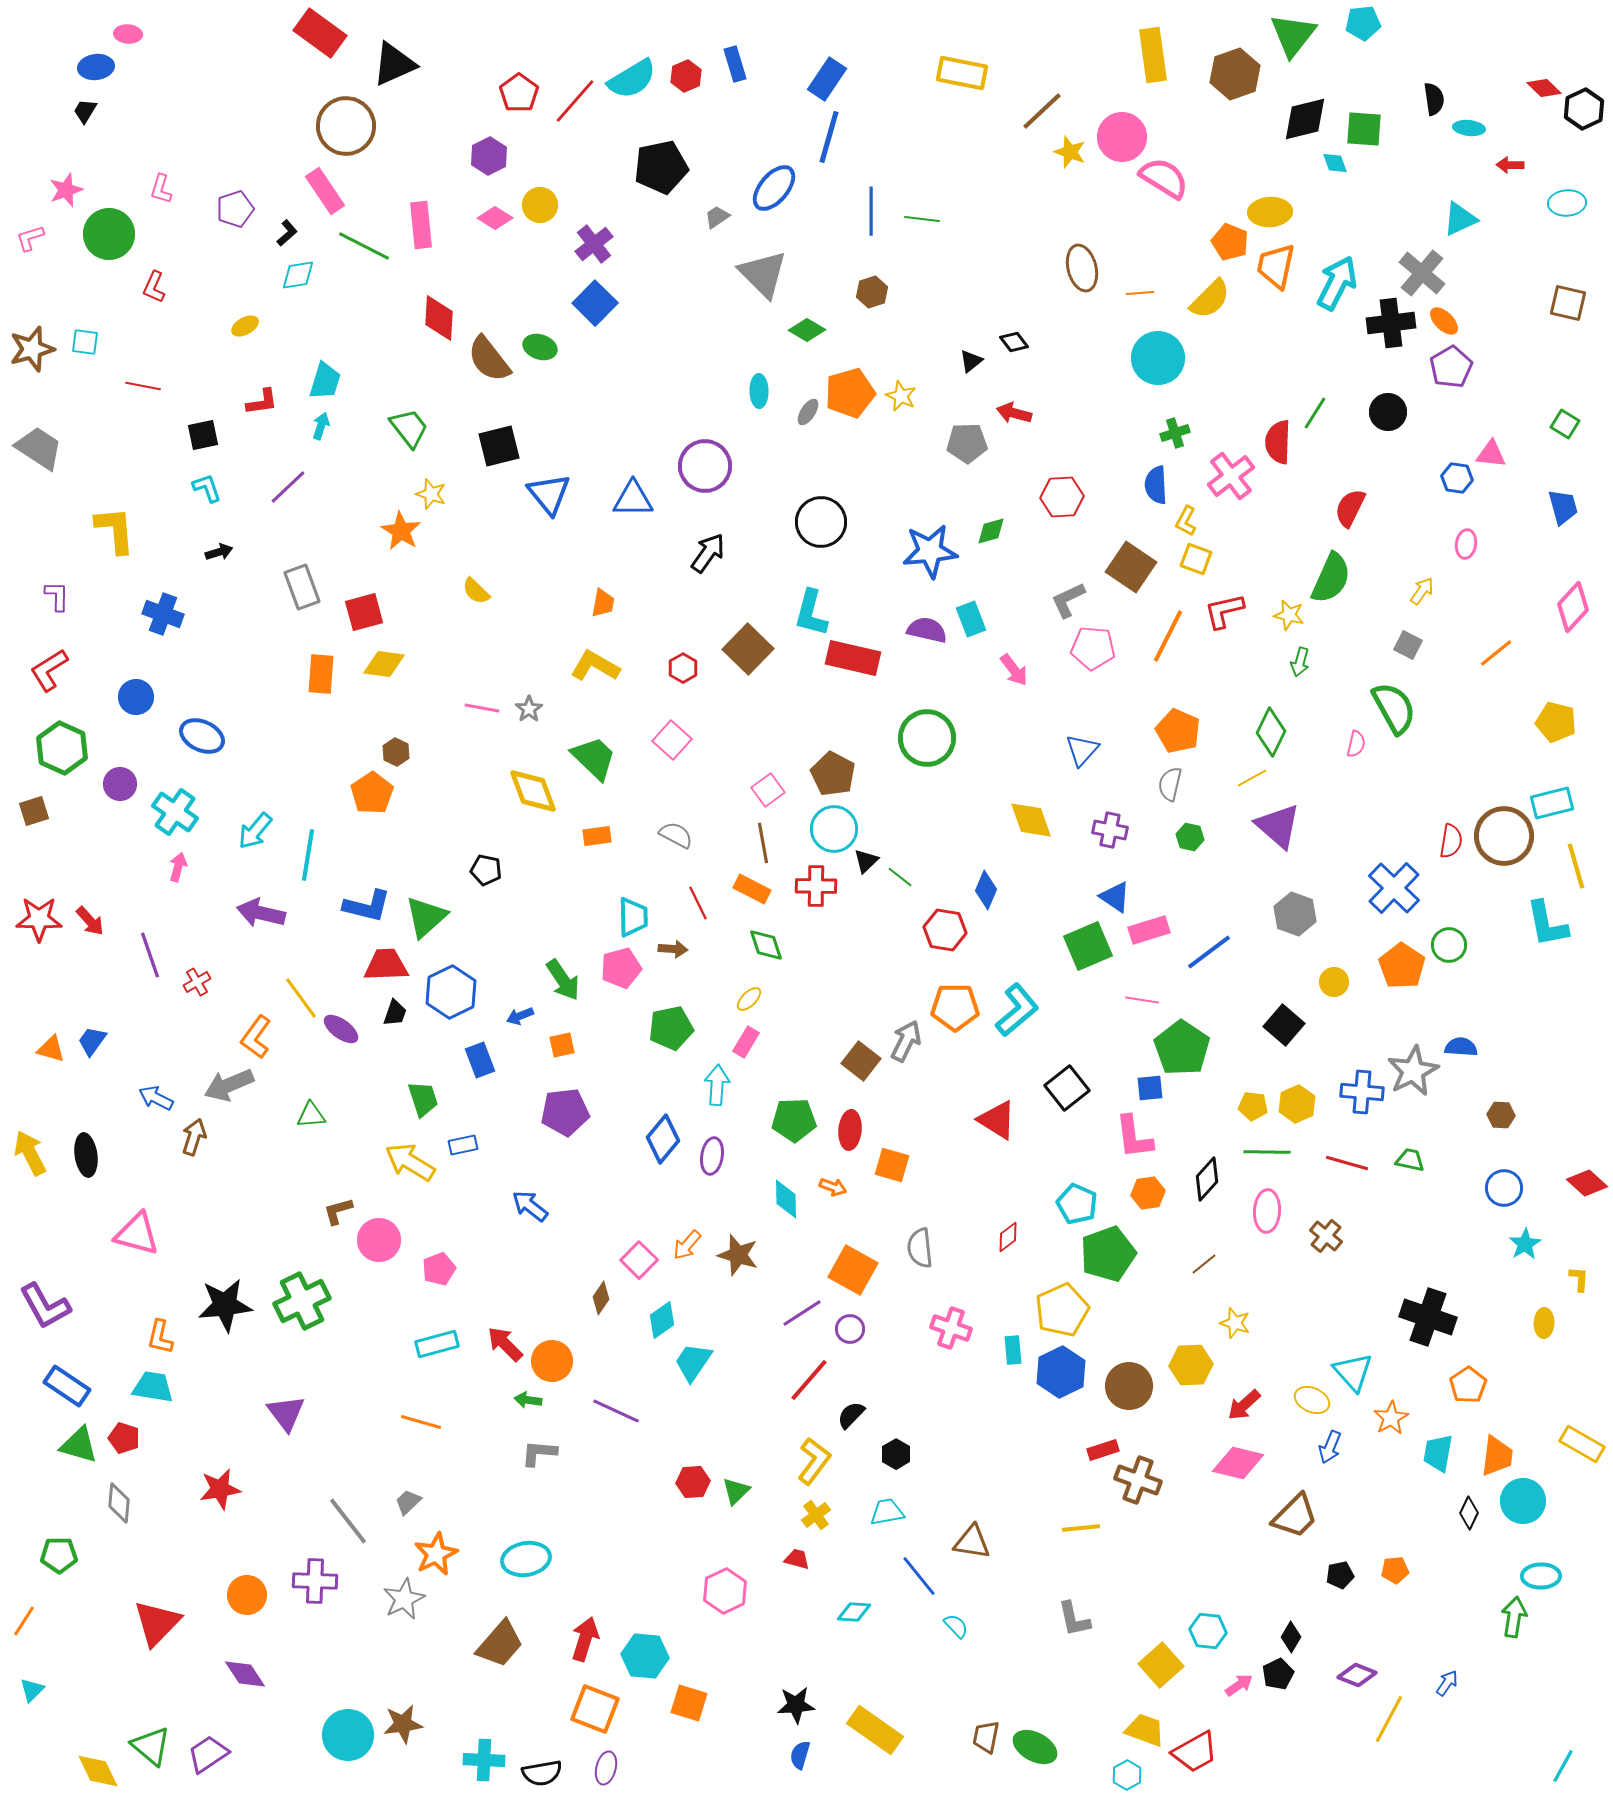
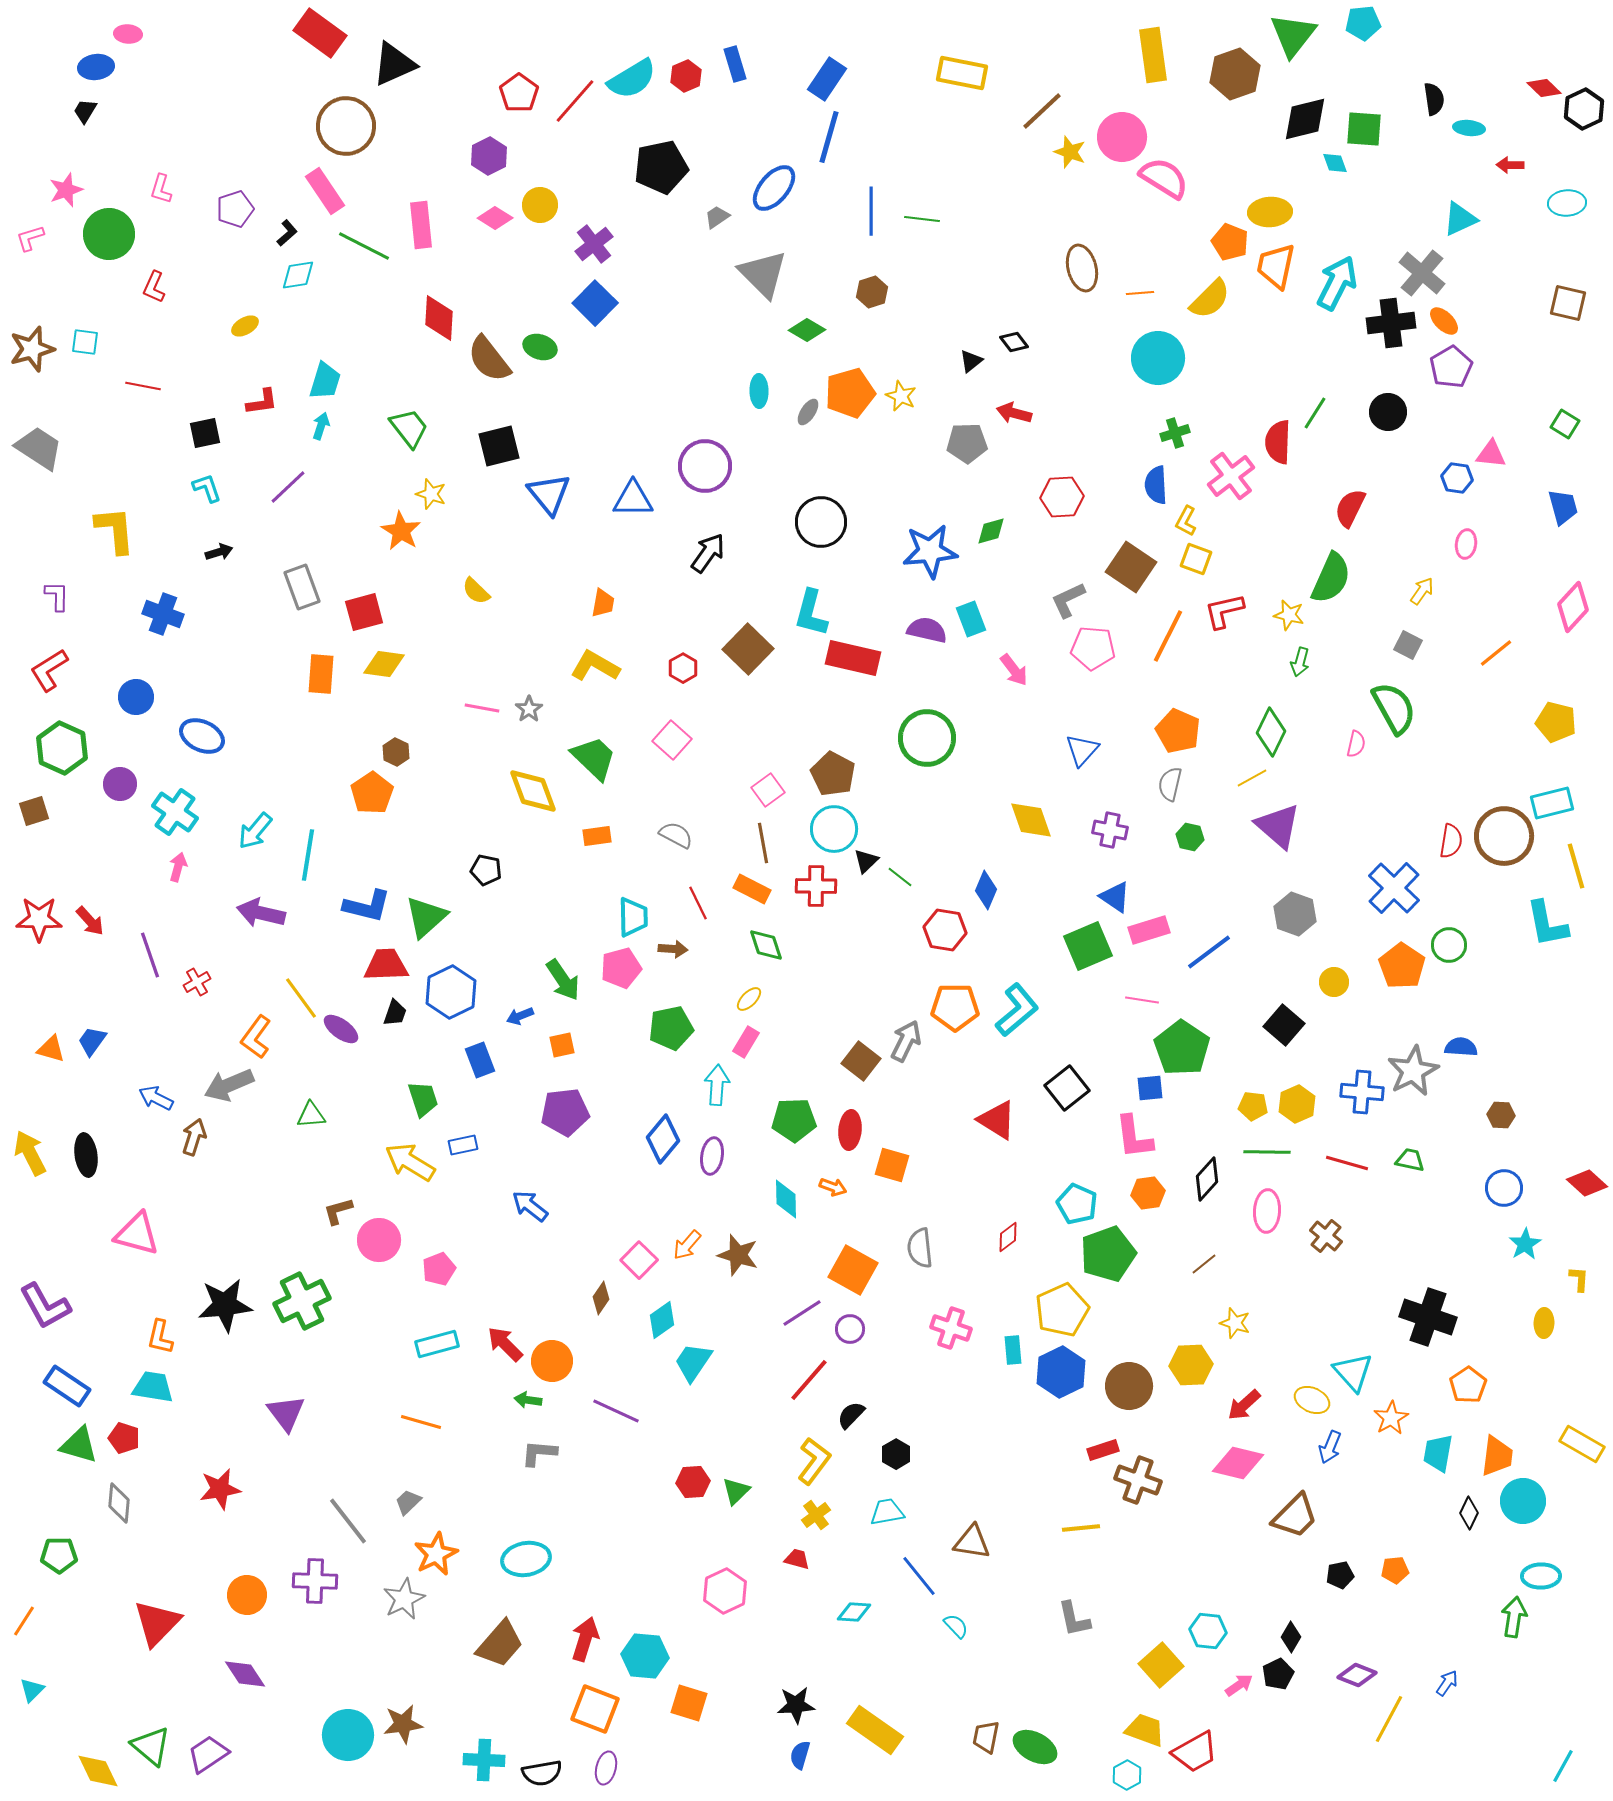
black square at (203, 435): moved 2 px right, 2 px up
